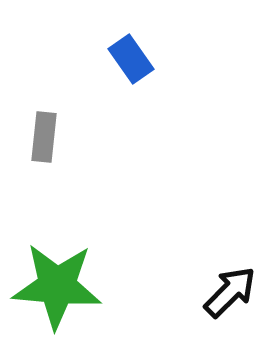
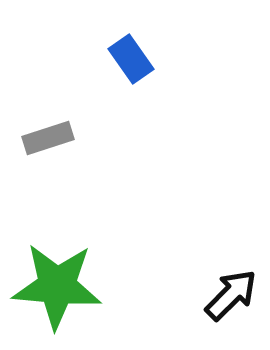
gray rectangle: moved 4 px right, 1 px down; rotated 66 degrees clockwise
black arrow: moved 1 px right, 3 px down
